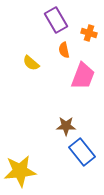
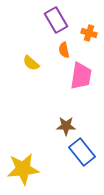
pink trapezoid: moved 2 px left; rotated 12 degrees counterclockwise
yellow star: moved 3 px right, 2 px up
